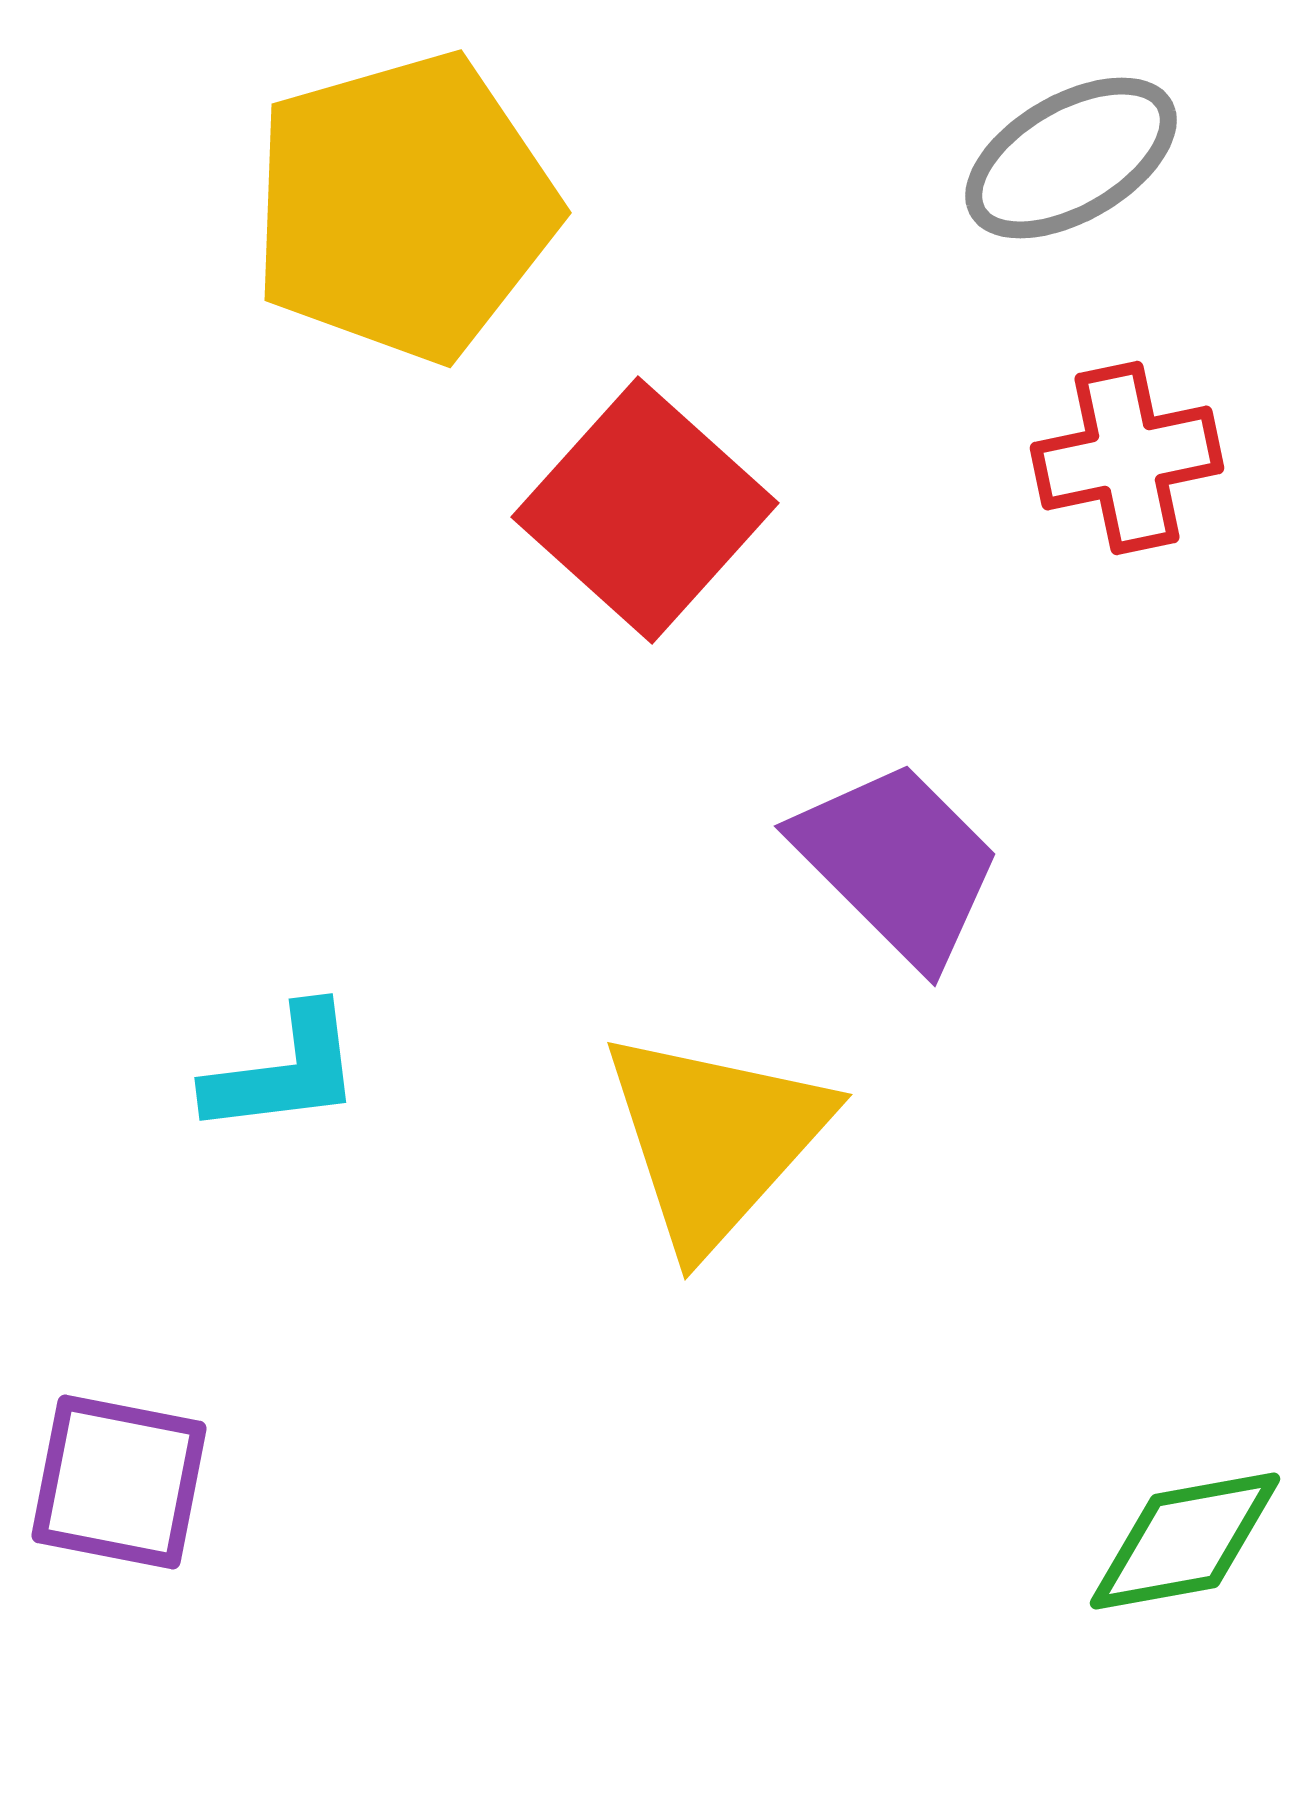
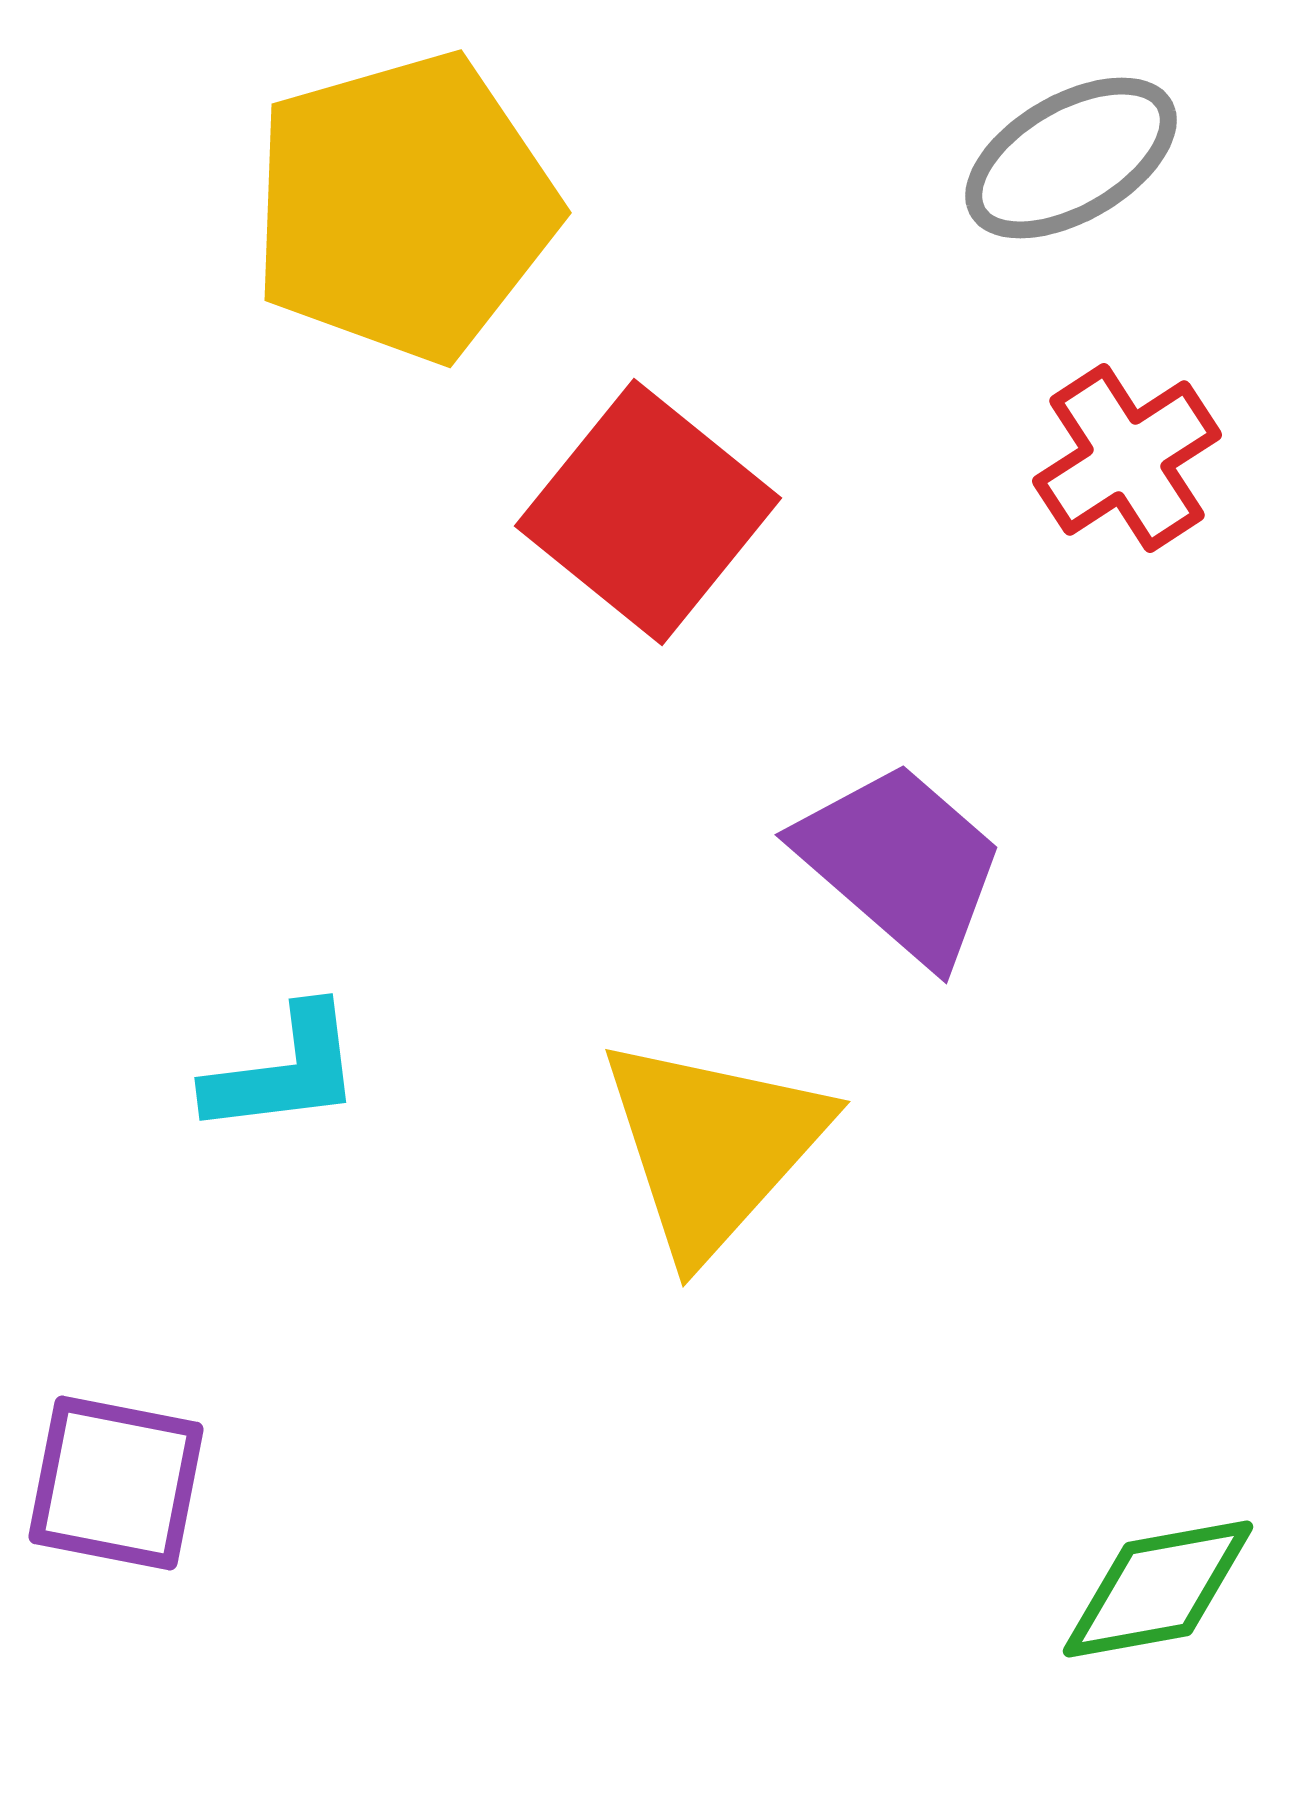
red cross: rotated 21 degrees counterclockwise
red square: moved 3 px right, 2 px down; rotated 3 degrees counterclockwise
purple trapezoid: moved 3 px right; rotated 4 degrees counterclockwise
yellow triangle: moved 2 px left, 7 px down
purple square: moved 3 px left, 1 px down
green diamond: moved 27 px left, 48 px down
